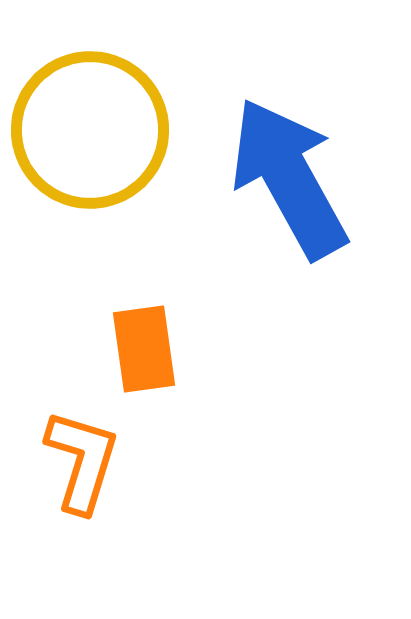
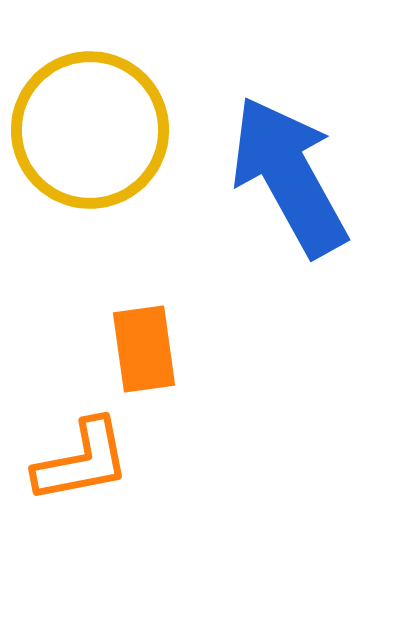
blue arrow: moved 2 px up
orange L-shape: rotated 62 degrees clockwise
